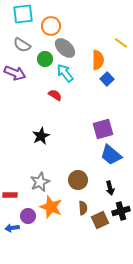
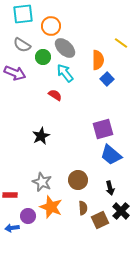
green circle: moved 2 px left, 2 px up
gray star: moved 2 px right; rotated 24 degrees counterclockwise
black cross: rotated 30 degrees counterclockwise
